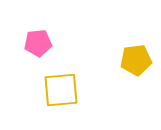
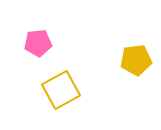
yellow square: rotated 24 degrees counterclockwise
